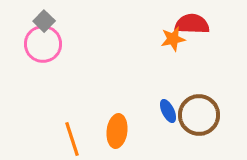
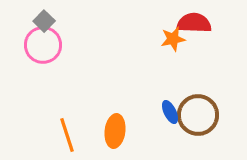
red semicircle: moved 2 px right, 1 px up
pink circle: moved 1 px down
blue ellipse: moved 2 px right, 1 px down
brown circle: moved 1 px left
orange ellipse: moved 2 px left
orange line: moved 5 px left, 4 px up
